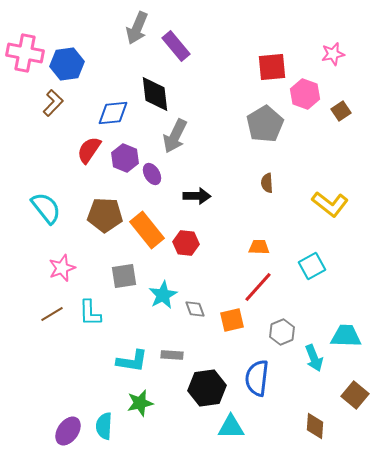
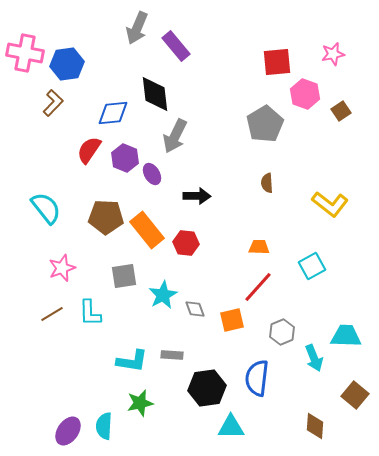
red square at (272, 67): moved 5 px right, 5 px up
brown pentagon at (105, 215): moved 1 px right, 2 px down
